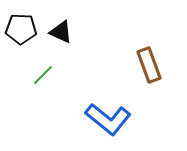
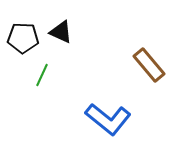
black pentagon: moved 2 px right, 9 px down
brown rectangle: rotated 20 degrees counterclockwise
green line: moved 1 px left; rotated 20 degrees counterclockwise
